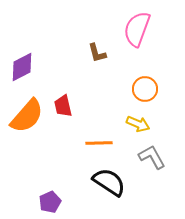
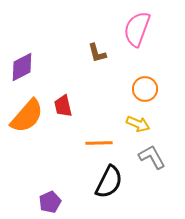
black semicircle: rotated 84 degrees clockwise
